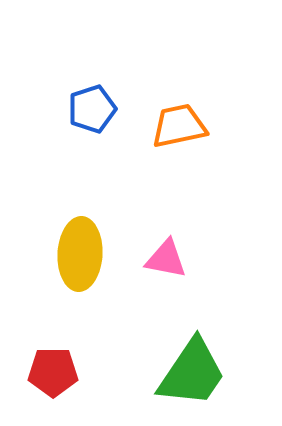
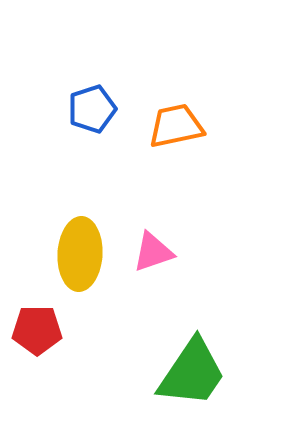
orange trapezoid: moved 3 px left
pink triangle: moved 13 px left, 7 px up; rotated 30 degrees counterclockwise
red pentagon: moved 16 px left, 42 px up
